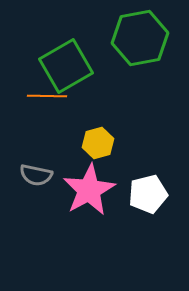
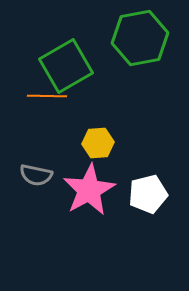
yellow hexagon: rotated 12 degrees clockwise
